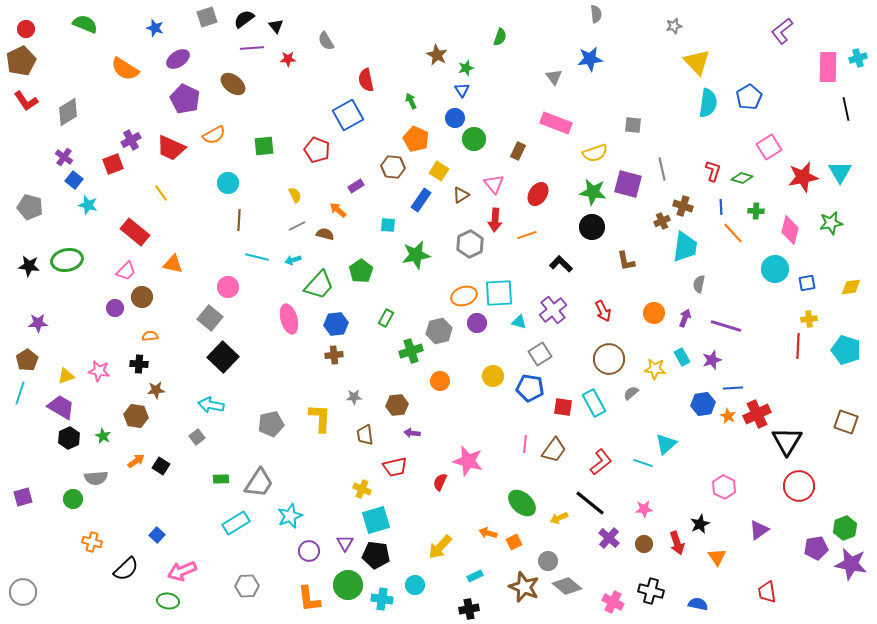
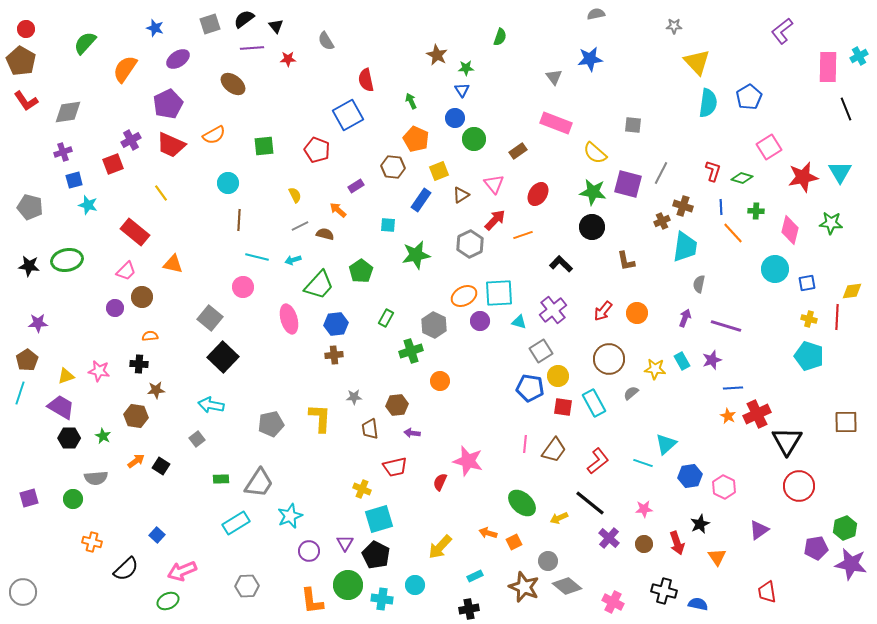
gray semicircle at (596, 14): rotated 96 degrees counterclockwise
gray square at (207, 17): moved 3 px right, 7 px down
green semicircle at (85, 24): moved 19 px down; rotated 70 degrees counterclockwise
gray star at (674, 26): rotated 14 degrees clockwise
cyan cross at (858, 58): moved 1 px right, 2 px up; rotated 12 degrees counterclockwise
brown pentagon at (21, 61): rotated 16 degrees counterclockwise
green star at (466, 68): rotated 14 degrees clockwise
orange semicircle at (125, 69): rotated 92 degrees clockwise
purple pentagon at (185, 99): moved 17 px left, 5 px down; rotated 20 degrees clockwise
black line at (846, 109): rotated 10 degrees counterclockwise
gray diamond at (68, 112): rotated 24 degrees clockwise
red trapezoid at (171, 148): moved 3 px up
brown rectangle at (518, 151): rotated 30 degrees clockwise
yellow semicircle at (595, 153): rotated 60 degrees clockwise
purple cross at (64, 157): moved 1 px left, 5 px up; rotated 36 degrees clockwise
gray line at (662, 169): moved 1 px left, 4 px down; rotated 40 degrees clockwise
yellow square at (439, 171): rotated 36 degrees clockwise
blue square at (74, 180): rotated 36 degrees clockwise
red arrow at (495, 220): rotated 140 degrees counterclockwise
green star at (831, 223): rotated 15 degrees clockwise
gray line at (297, 226): moved 3 px right
orange line at (527, 235): moved 4 px left
pink circle at (228, 287): moved 15 px right
yellow diamond at (851, 287): moved 1 px right, 4 px down
orange ellipse at (464, 296): rotated 10 degrees counterclockwise
red arrow at (603, 311): rotated 65 degrees clockwise
orange circle at (654, 313): moved 17 px left
yellow cross at (809, 319): rotated 21 degrees clockwise
purple circle at (477, 323): moved 3 px right, 2 px up
gray hexagon at (439, 331): moved 5 px left, 6 px up; rotated 20 degrees counterclockwise
red line at (798, 346): moved 39 px right, 29 px up
cyan pentagon at (846, 350): moved 37 px left, 6 px down
gray square at (540, 354): moved 1 px right, 3 px up
cyan rectangle at (682, 357): moved 4 px down
yellow circle at (493, 376): moved 65 px right
blue hexagon at (703, 404): moved 13 px left, 72 px down
brown square at (846, 422): rotated 20 degrees counterclockwise
brown trapezoid at (365, 435): moved 5 px right, 6 px up
gray square at (197, 437): moved 2 px down
black hexagon at (69, 438): rotated 25 degrees clockwise
red L-shape at (601, 462): moved 3 px left, 1 px up
purple square at (23, 497): moved 6 px right, 1 px down
cyan square at (376, 520): moved 3 px right, 1 px up
black pentagon at (376, 555): rotated 20 degrees clockwise
black cross at (651, 591): moved 13 px right
orange L-shape at (309, 599): moved 3 px right, 2 px down
green ellipse at (168, 601): rotated 35 degrees counterclockwise
